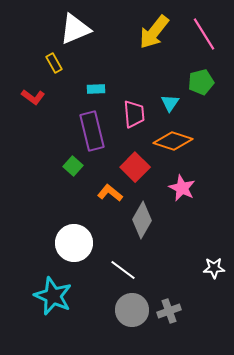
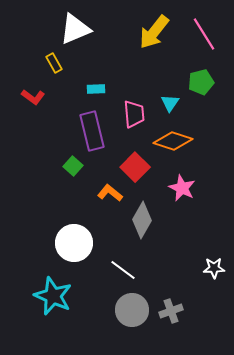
gray cross: moved 2 px right
